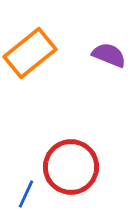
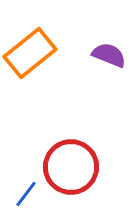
blue line: rotated 12 degrees clockwise
